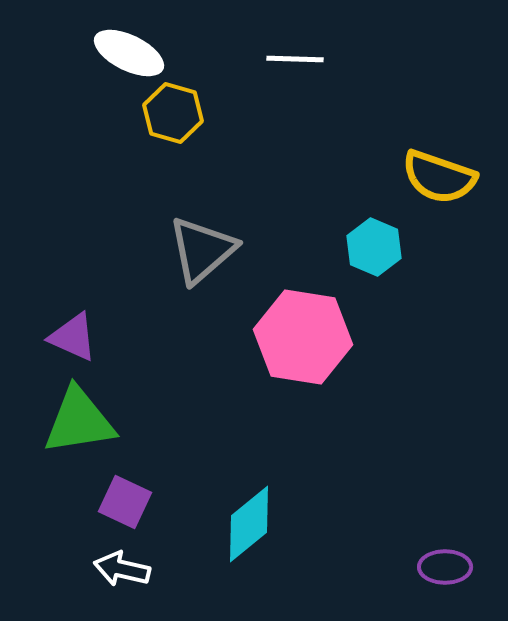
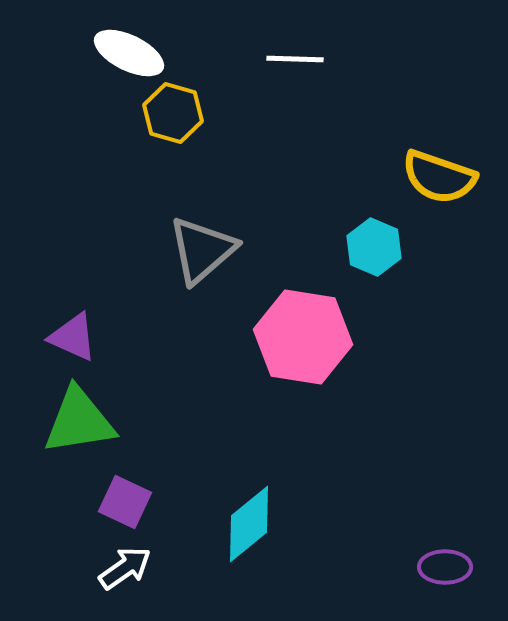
white arrow: moved 3 px right, 1 px up; rotated 132 degrees clockwise
